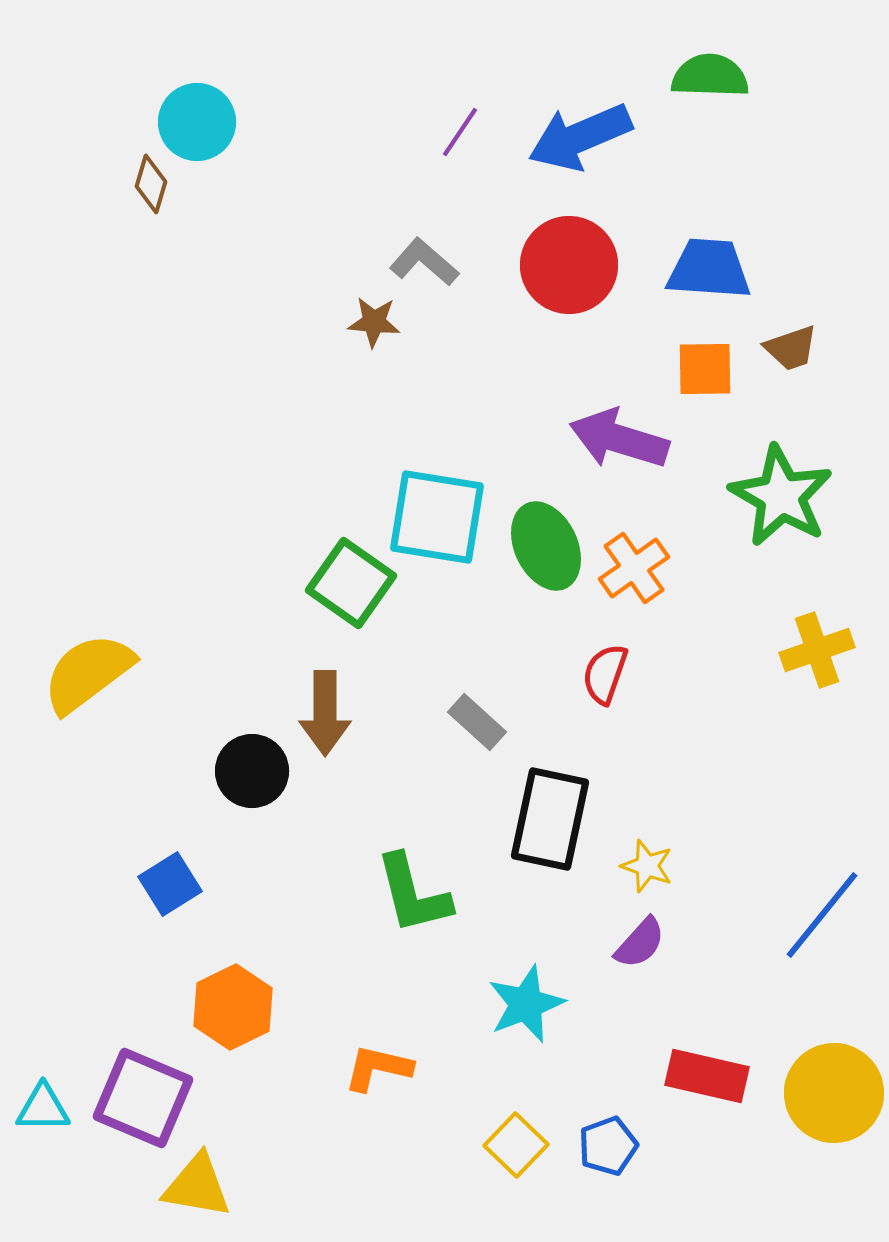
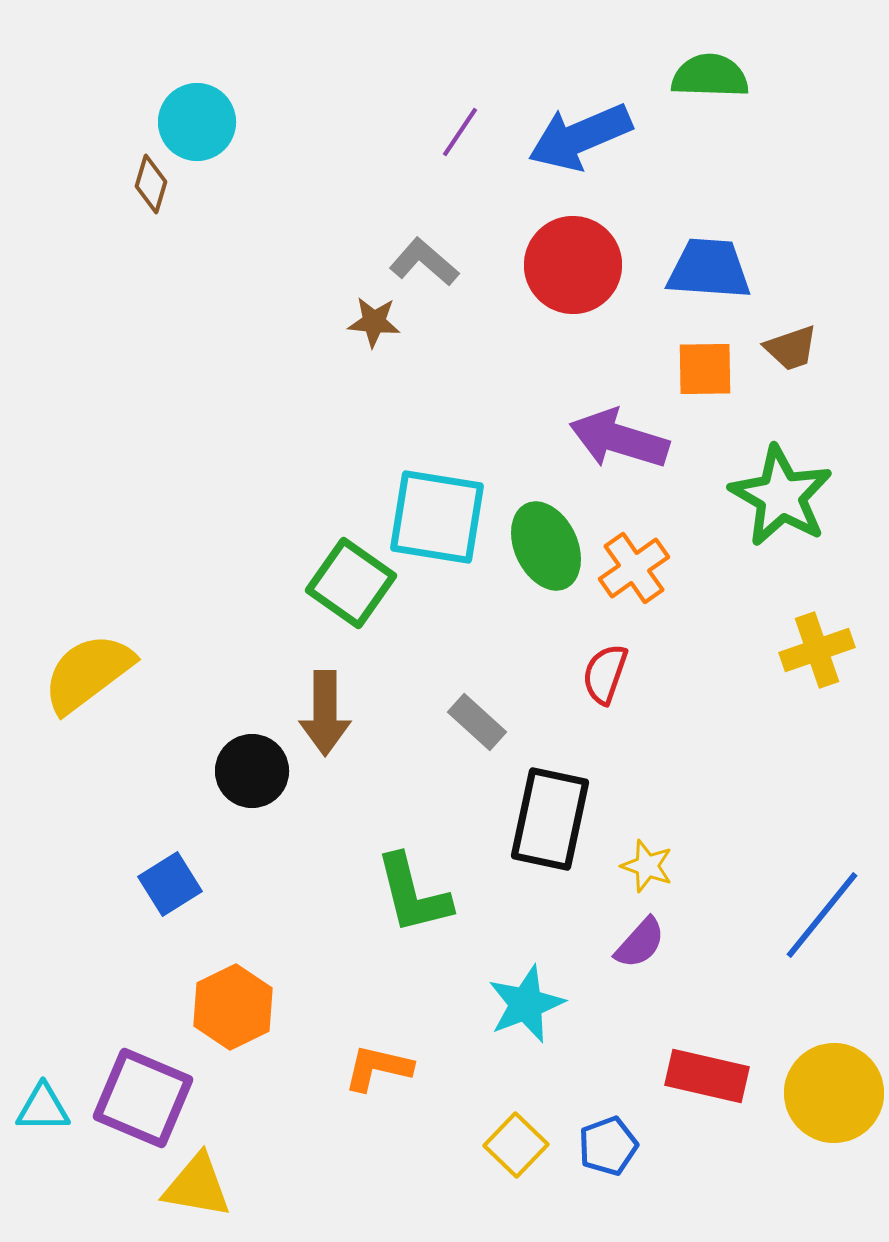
red circle: moved 4 px right
